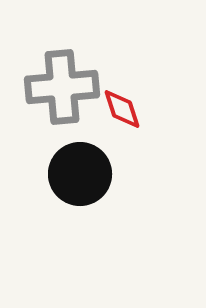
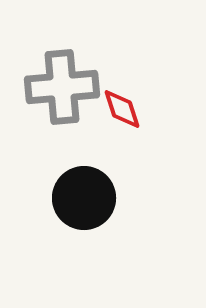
black circle: moved 4 px right, 24 px down
